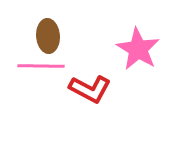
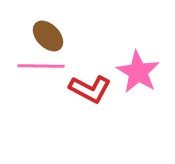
brown ellipse: rotated 40 degrees counterclockwise
pink star: moved 23 px down
